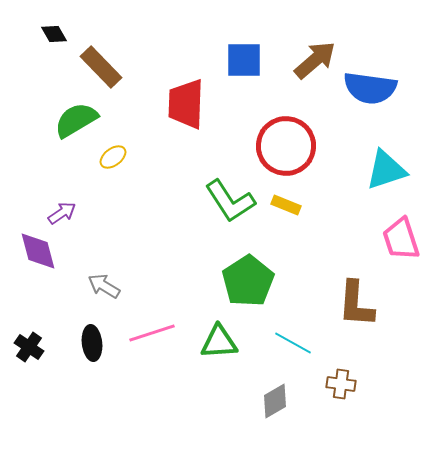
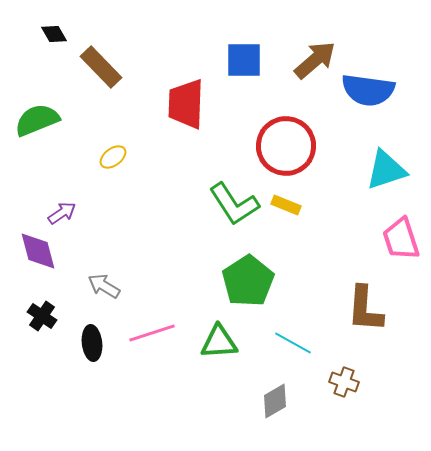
blue semicircle: moved 2 px left, 2 px down
green semicircle: moved 39 px left; rotated 9 degrees clockwise
green L-shape: moved 4 px right, 3 px down
brown L-shape: moved 9 px right, 5 px down
black cross: moved 13 px right, 31 px up
brown cross: moved 3 px right, 2 px up; rotated 12 degrees clockwise
